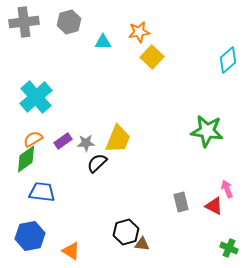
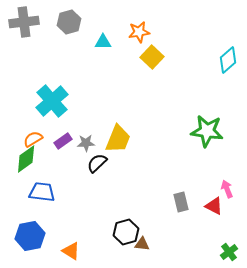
cyan cross: moved 16 px right, 4 px down
green cross: moved 4 px down; rotated 30 degrees clockwise
